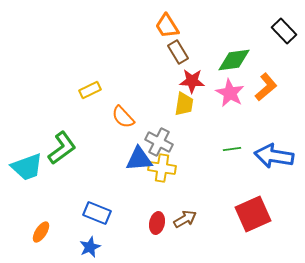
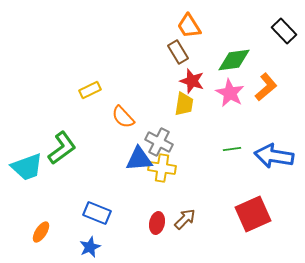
orange trapezoid: moved 22 px right
red star: rotated 15 degrees clockwise
brown arrow: rotated 15 degrees counterclockwise
